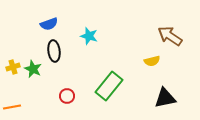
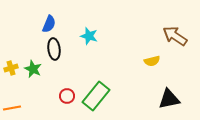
blue semicircle: rotated 48 degrees counterclockwise
brown arrow: moved 5 px right
black ellipse: moved 2 px up
yellow cross: moved 2 px left, 1 px down
green rectangle: moved 13 px left, 10 px down
black triangle: moved 4 px right, 1 px down
orange line: moved 1 px down
